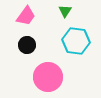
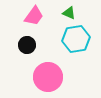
green triangle: moved 4 px right, 2 px down; rotated 40 degrees counterclockwise
pink trapezoid: moved 8 px right
cyan hexagon: moved 2 px up; rotated 16 degrees counterclockwise
